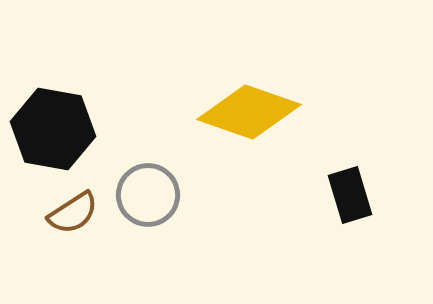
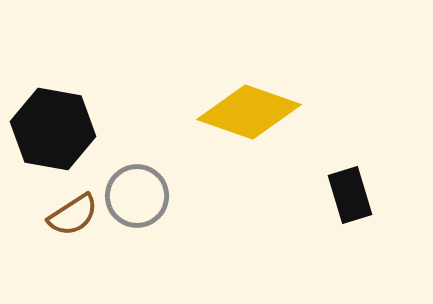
gray circle: moved 11 px left, 1 px down
brown semicircle: moved 2 px down
